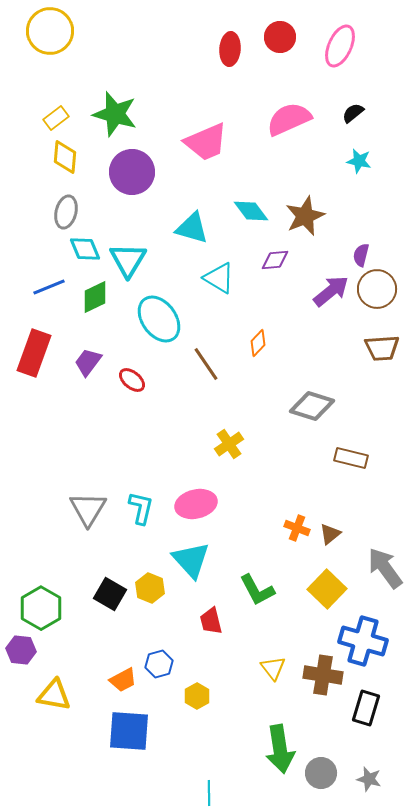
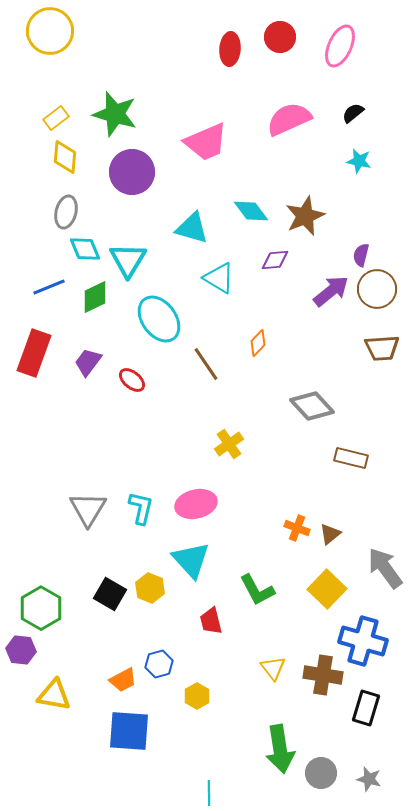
gray diamond at (312, 406): rotated 30 degrees clockwise
